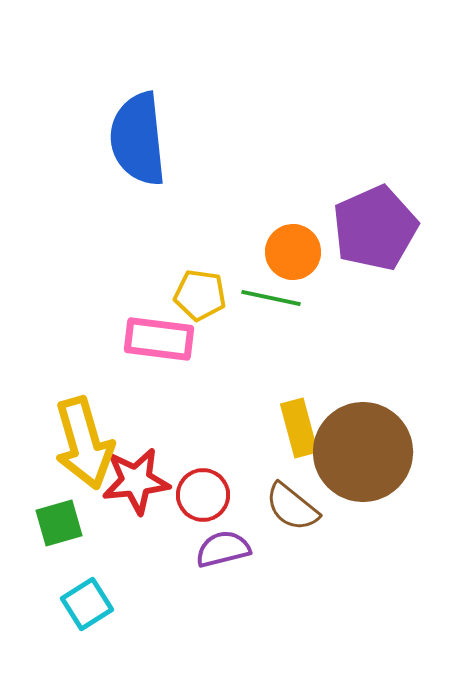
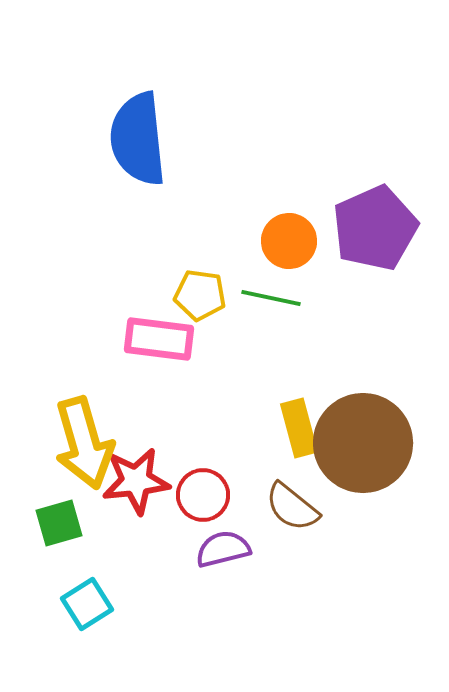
orange circle: moved 4 px left, 11 px up
brown circle: moved 9 px up
